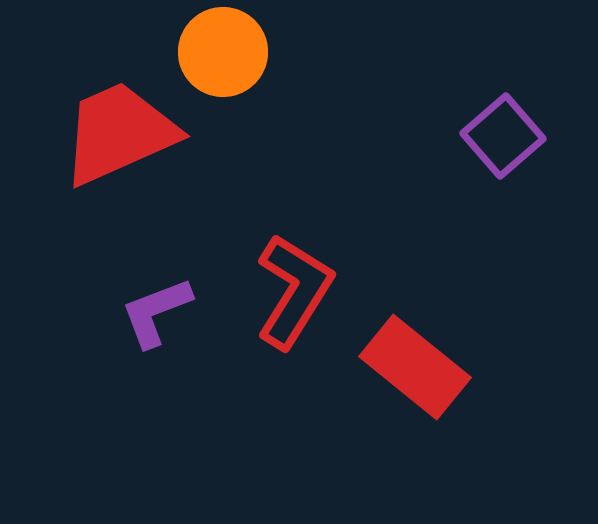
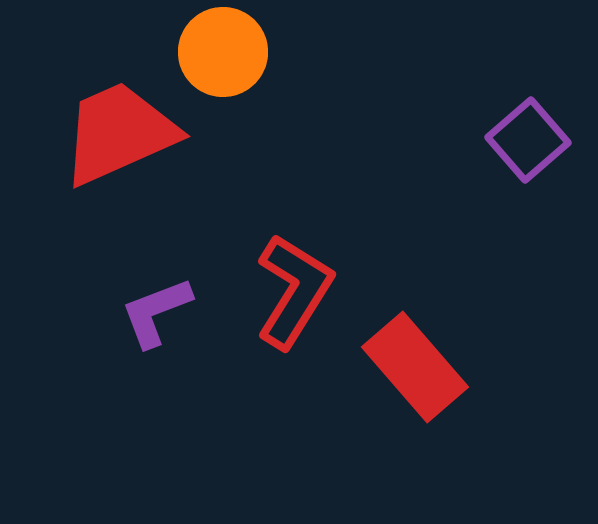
purple square: moved 25 px right, 4 px down
red rectangle: rotated 10 degrees clockwise
